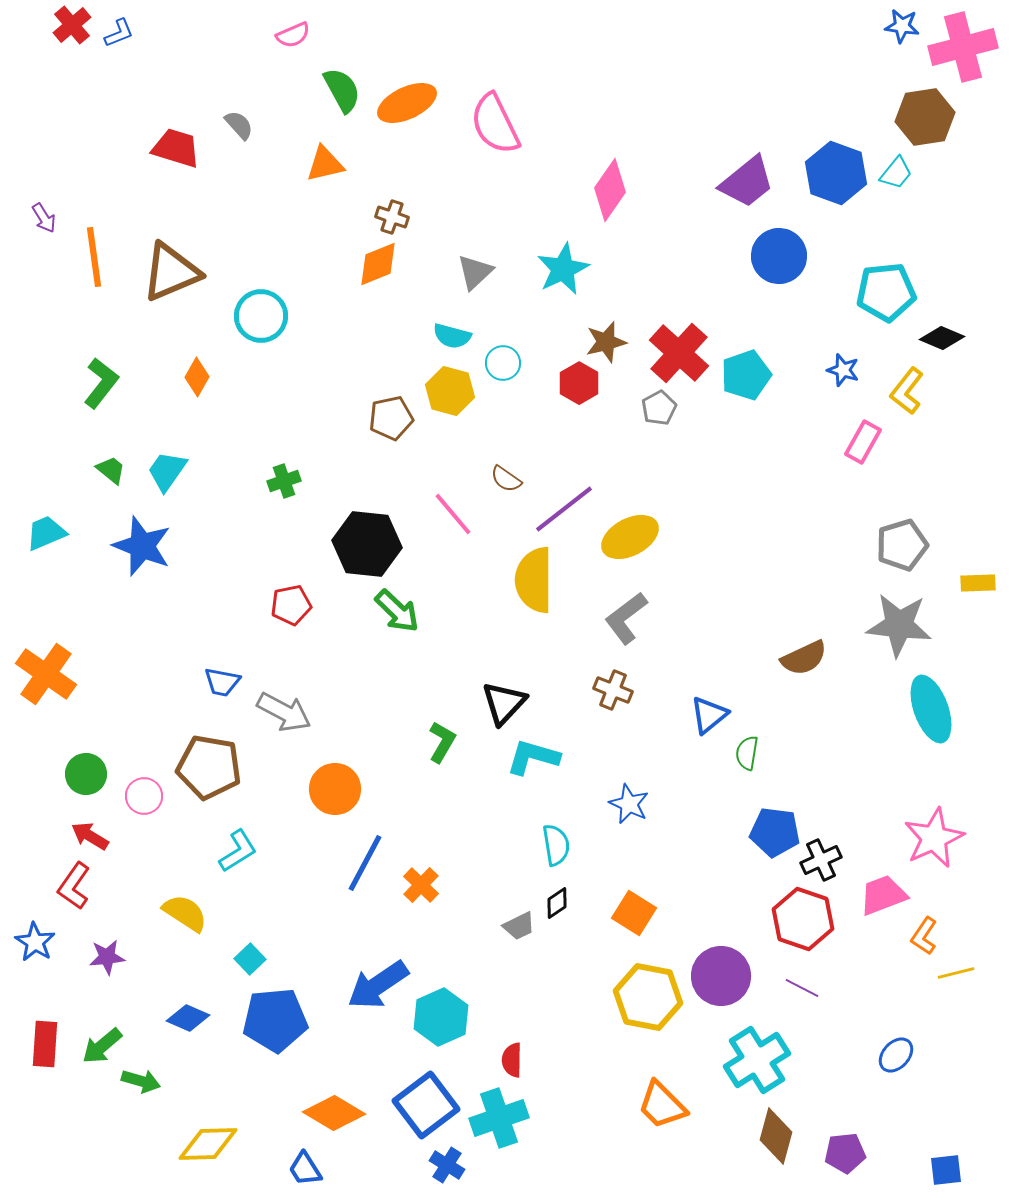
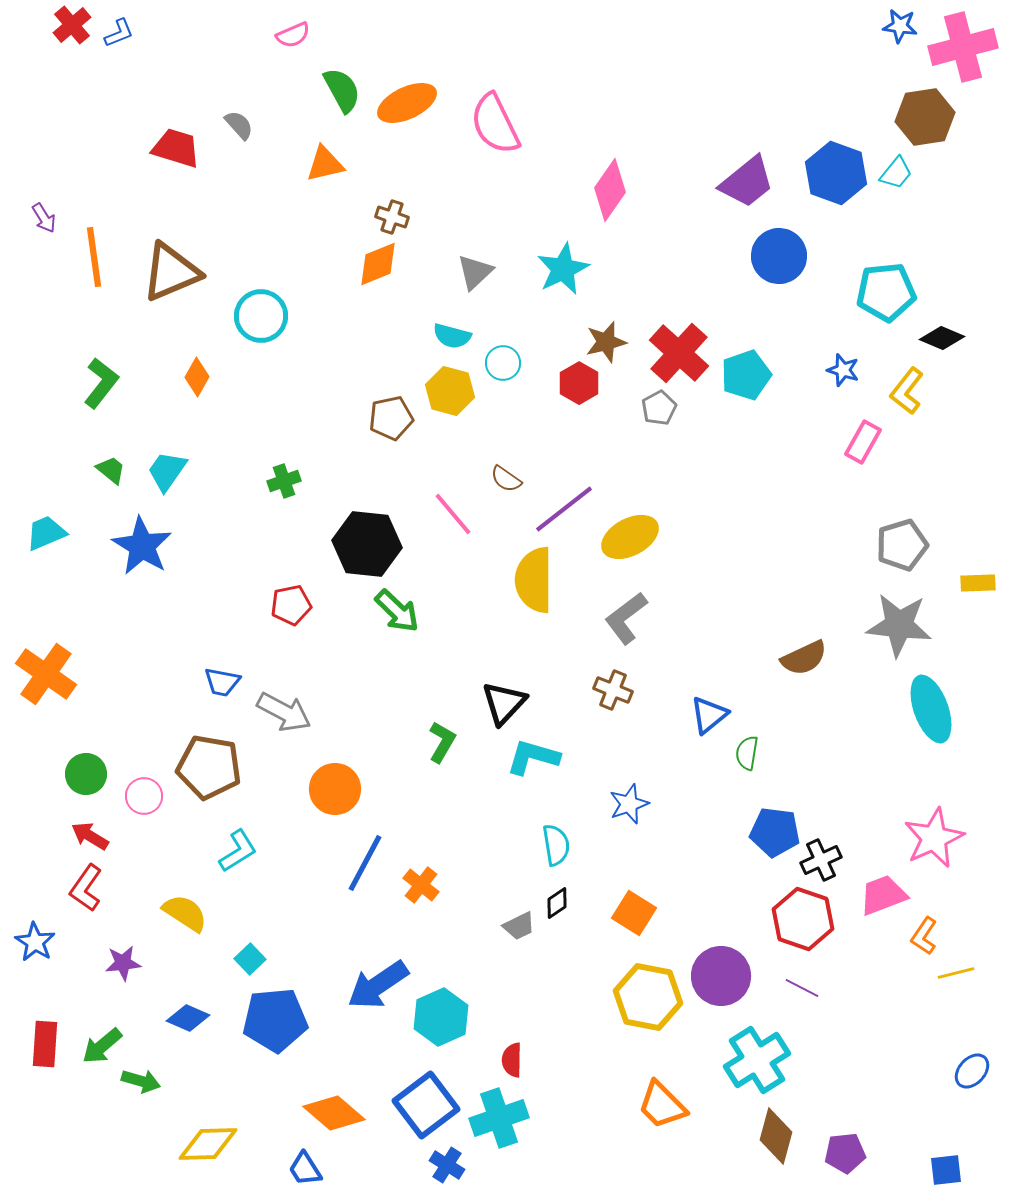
blue star at (902, 26): moved 2 px left
blue star at (142, 546): rotated 10 degrees clockwise
blue star at (629, 804): rotated 27 degrees clockwise
orange cross at (421, 885): rotated 6 degrees counterclockwise
red L-shape at (74, 886): moved 12 px right, 2 px down
purple star at (107, 957): moved 16 px right, 6 px down
blue ellipse at (896, 1055): moved 76 px right, 16 px down
orange diamond at (334, 1113): rotated 10 degrees clockwise
